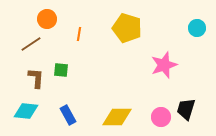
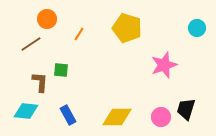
orange line: rotated 24 degrees clockwise
brown L-shape: moved 4 px right, 4 px down
